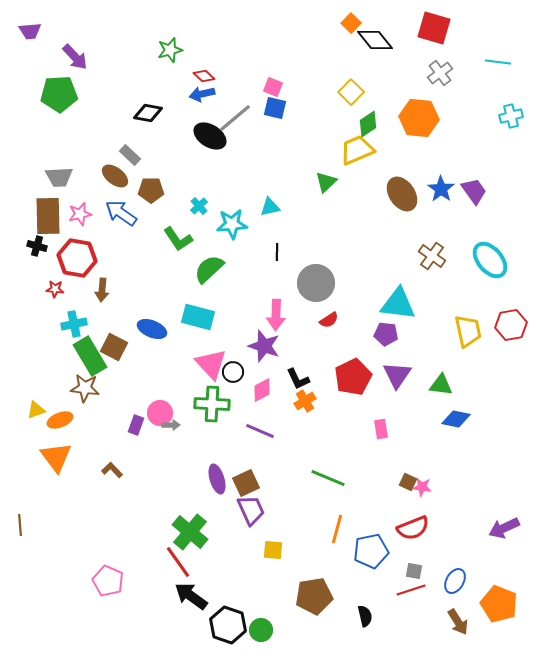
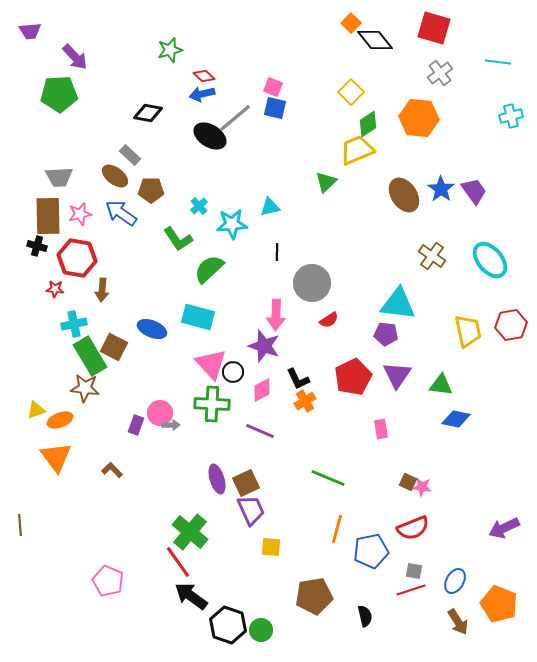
brown ellipse at (402, 194): moved 2 px right, 1 px down
gray circle at (316, 283): moved 4 px left
yellow square at (273, 550): moved 2 px left, 3 px up
